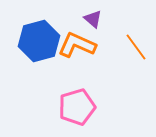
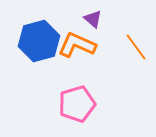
pink pentagon: moved 3 px up
